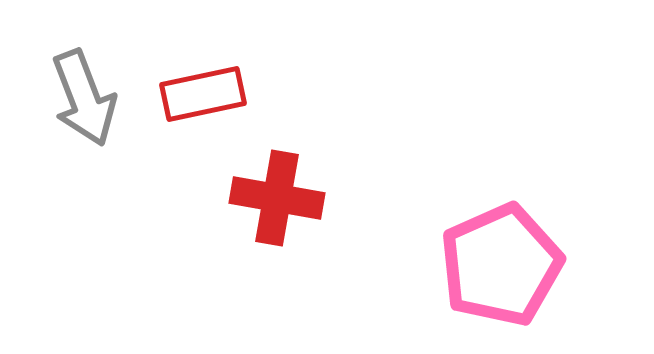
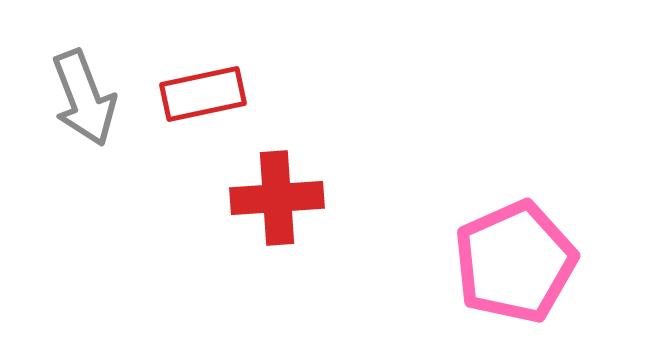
red cross: rotated 14 degrees counterclockwise
pink pentagon: moved 14 px right, 3 px up
